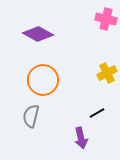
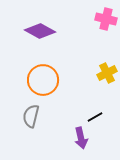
purple diamond: moved 2 px right, 3 px up
black line: moved 2 px left, 4 px down
